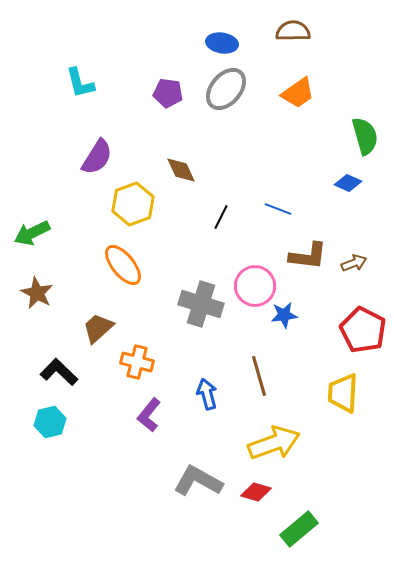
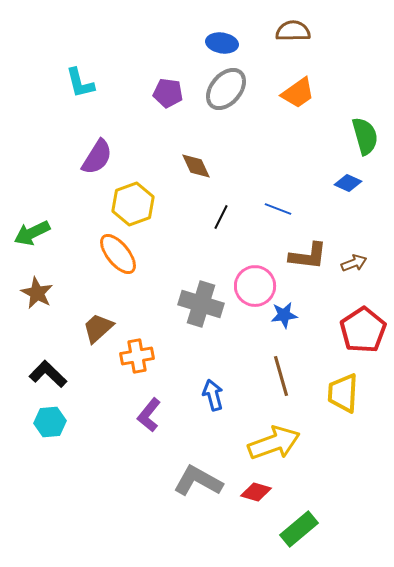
brown diamond: moved 15 px right, 4 px up
orange ellipse: moved 5 px left, 11 px up
red pentagon: rotated 12 degrees clockwise
orange cross: moved 6 px up; rotated 24 degrees counterclockwise
black L-shape: moved 11 px left, 2 px down
brown line: moved 22 px right
blue arrow: moved 6 px right, 1 px down
cyan hexagon: rotated 8 degrees clockwise
